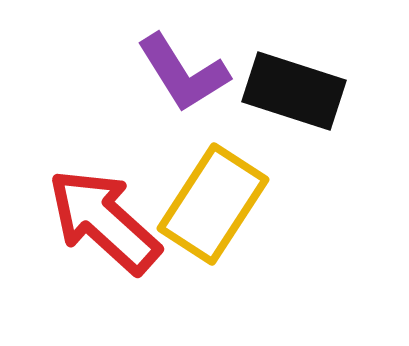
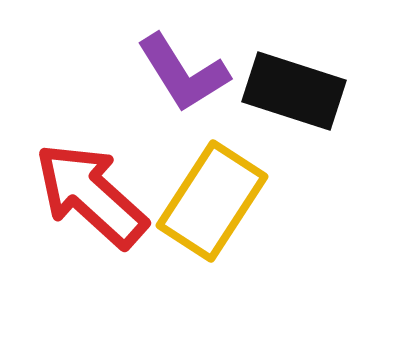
yellow rectangle: moved 1 px left, 3 px up
red arrow: moved 13 px left, 26 px up
